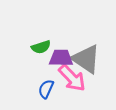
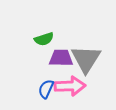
green semicircle: moved 3 px right, 8 px up
gray triangle: rotated 28 degrees clockwise
pink arrow: moved 2 px left, 8 px down; rotated 48 degrees counterclockwise
